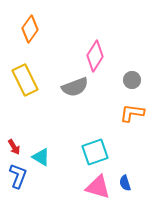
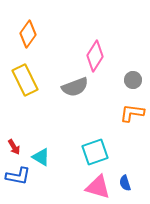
orange diamond: moved 2 px left, 5 px down
gray circle: moved 1 px right
blue L-shape: rotated 80 degrees clockwise
